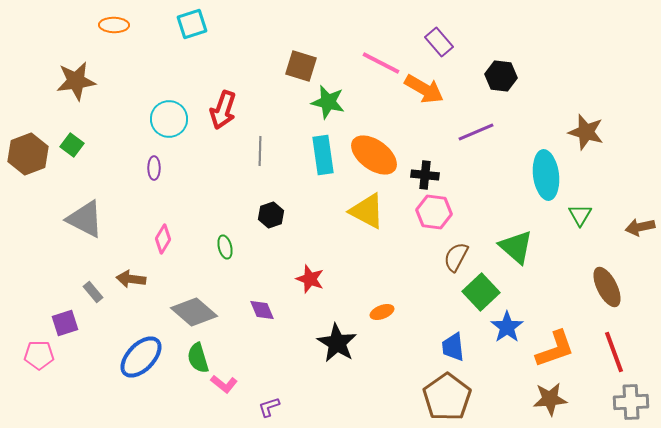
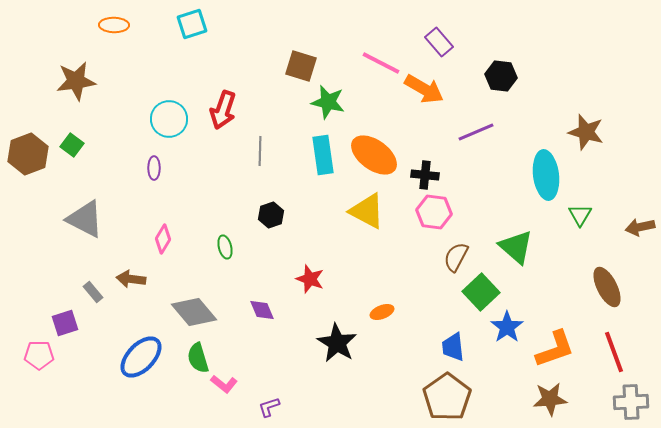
gray diamond at (194, 312): rotated 9 degrees clockwise
